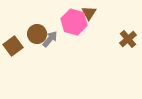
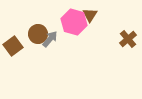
brown triangle: moved 1 px right, 2 px down
brown circle: moved 1 px right
